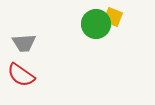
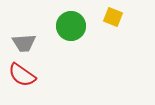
green circle: moved 25 px left, 2 px down
red semicircle: moved 1 px right
